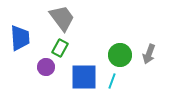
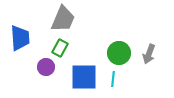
gray trapezoid: moved 1 px right, 1 px down; rotated 60 degrees clockwise
green circle: moved 1 px left, 2 px up
cyan line: moved 1 px right, 2 px up; rotated 14 degrees counterclockwise
